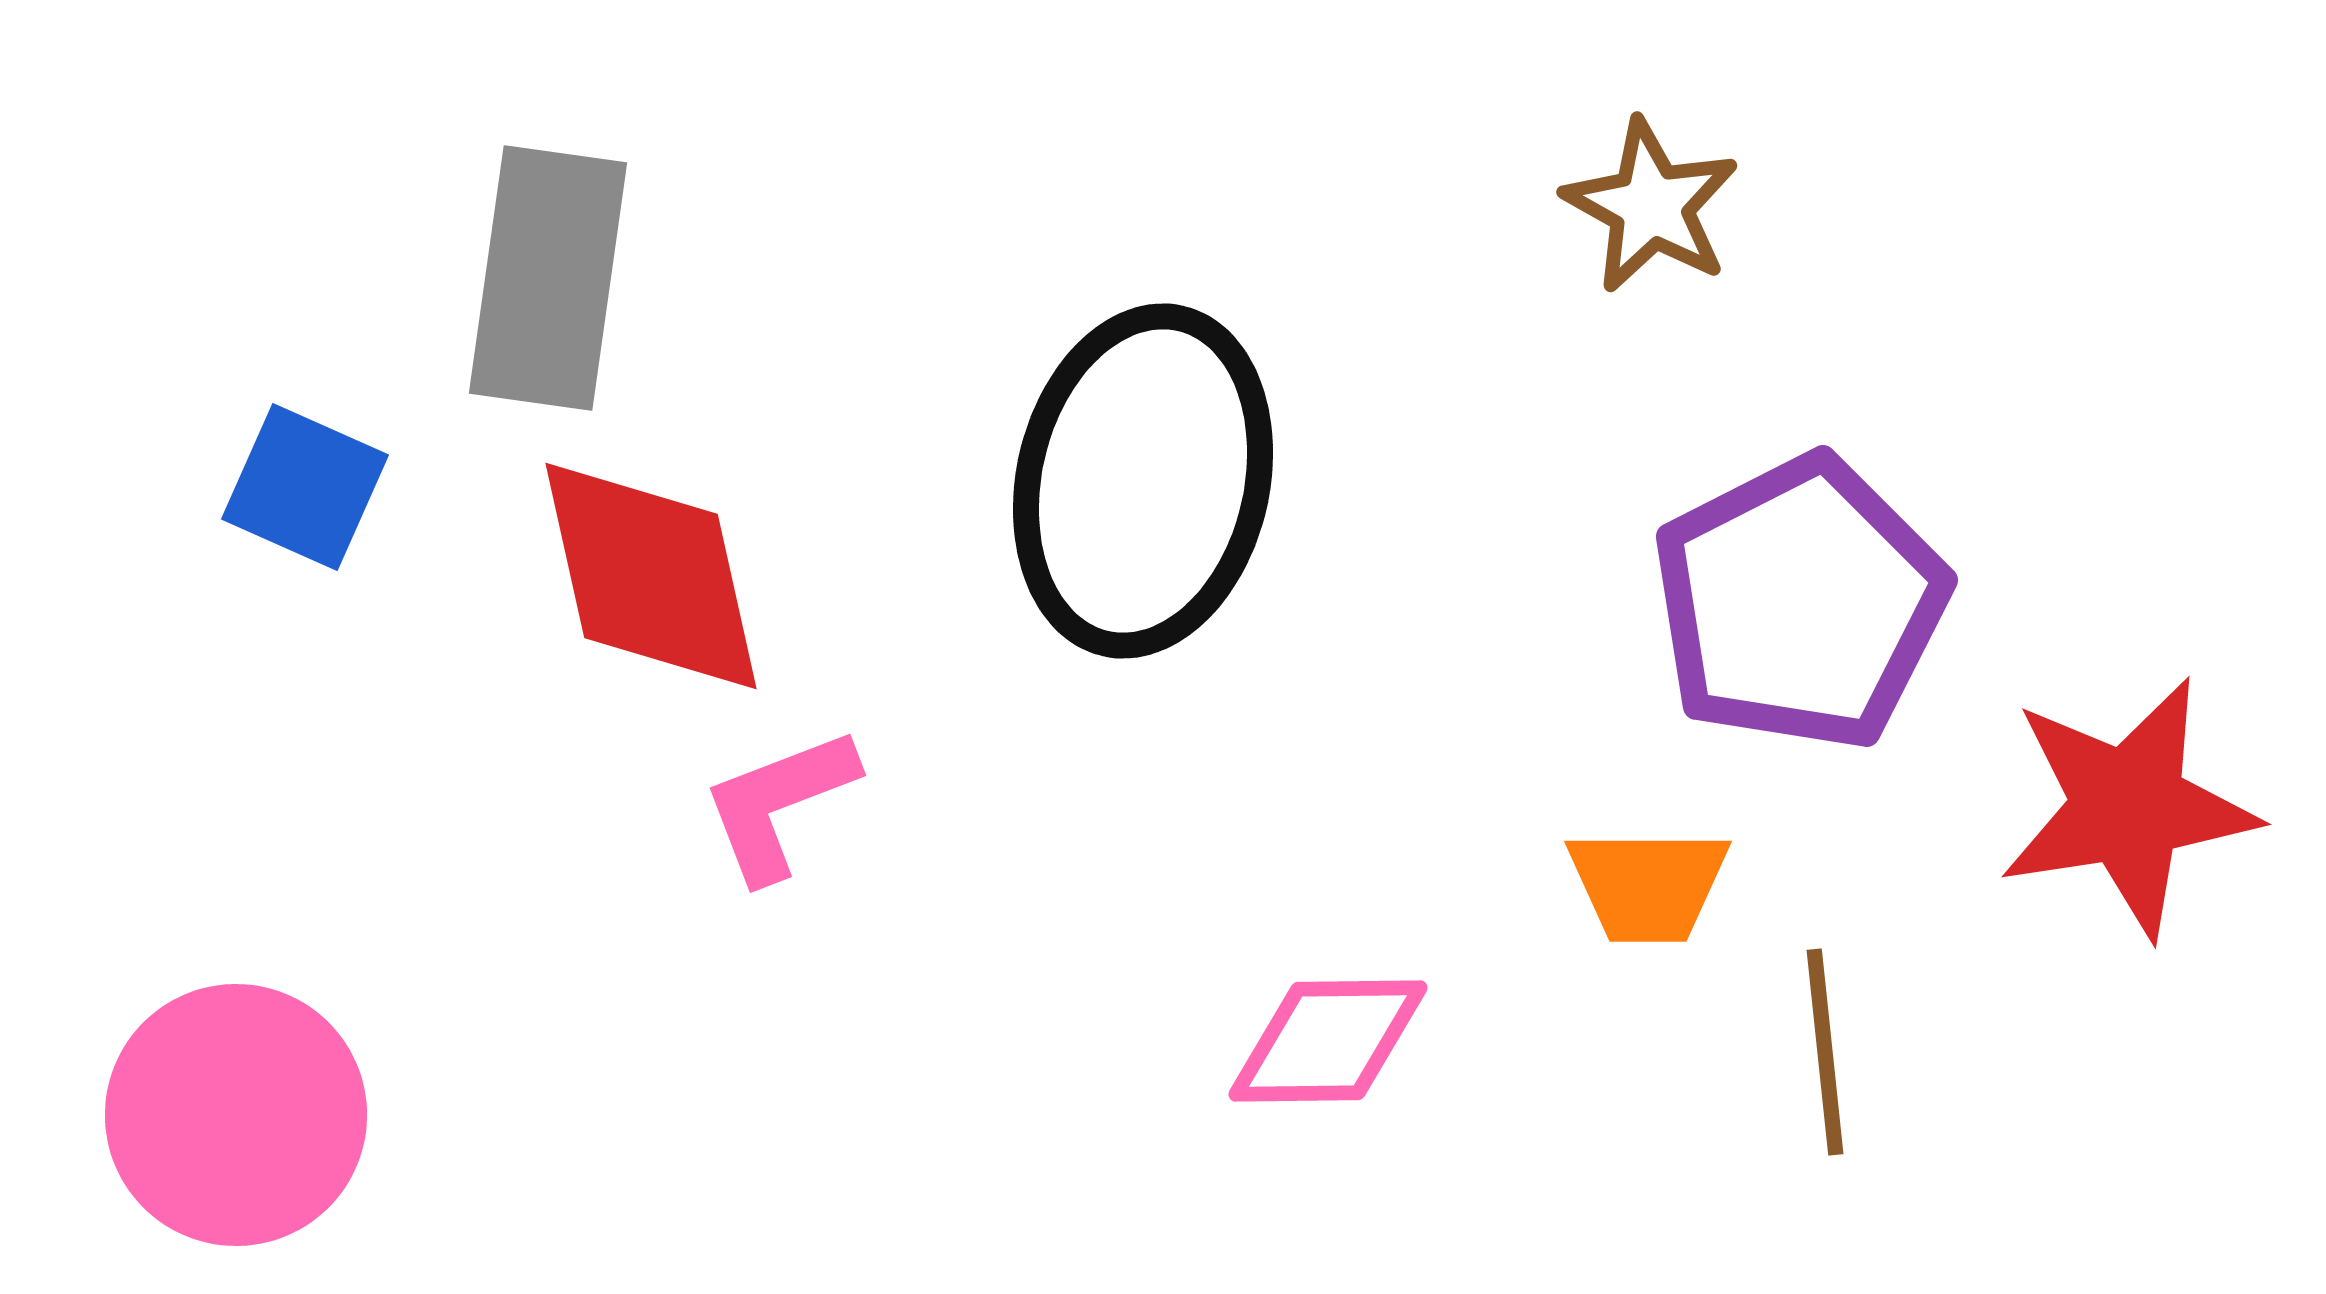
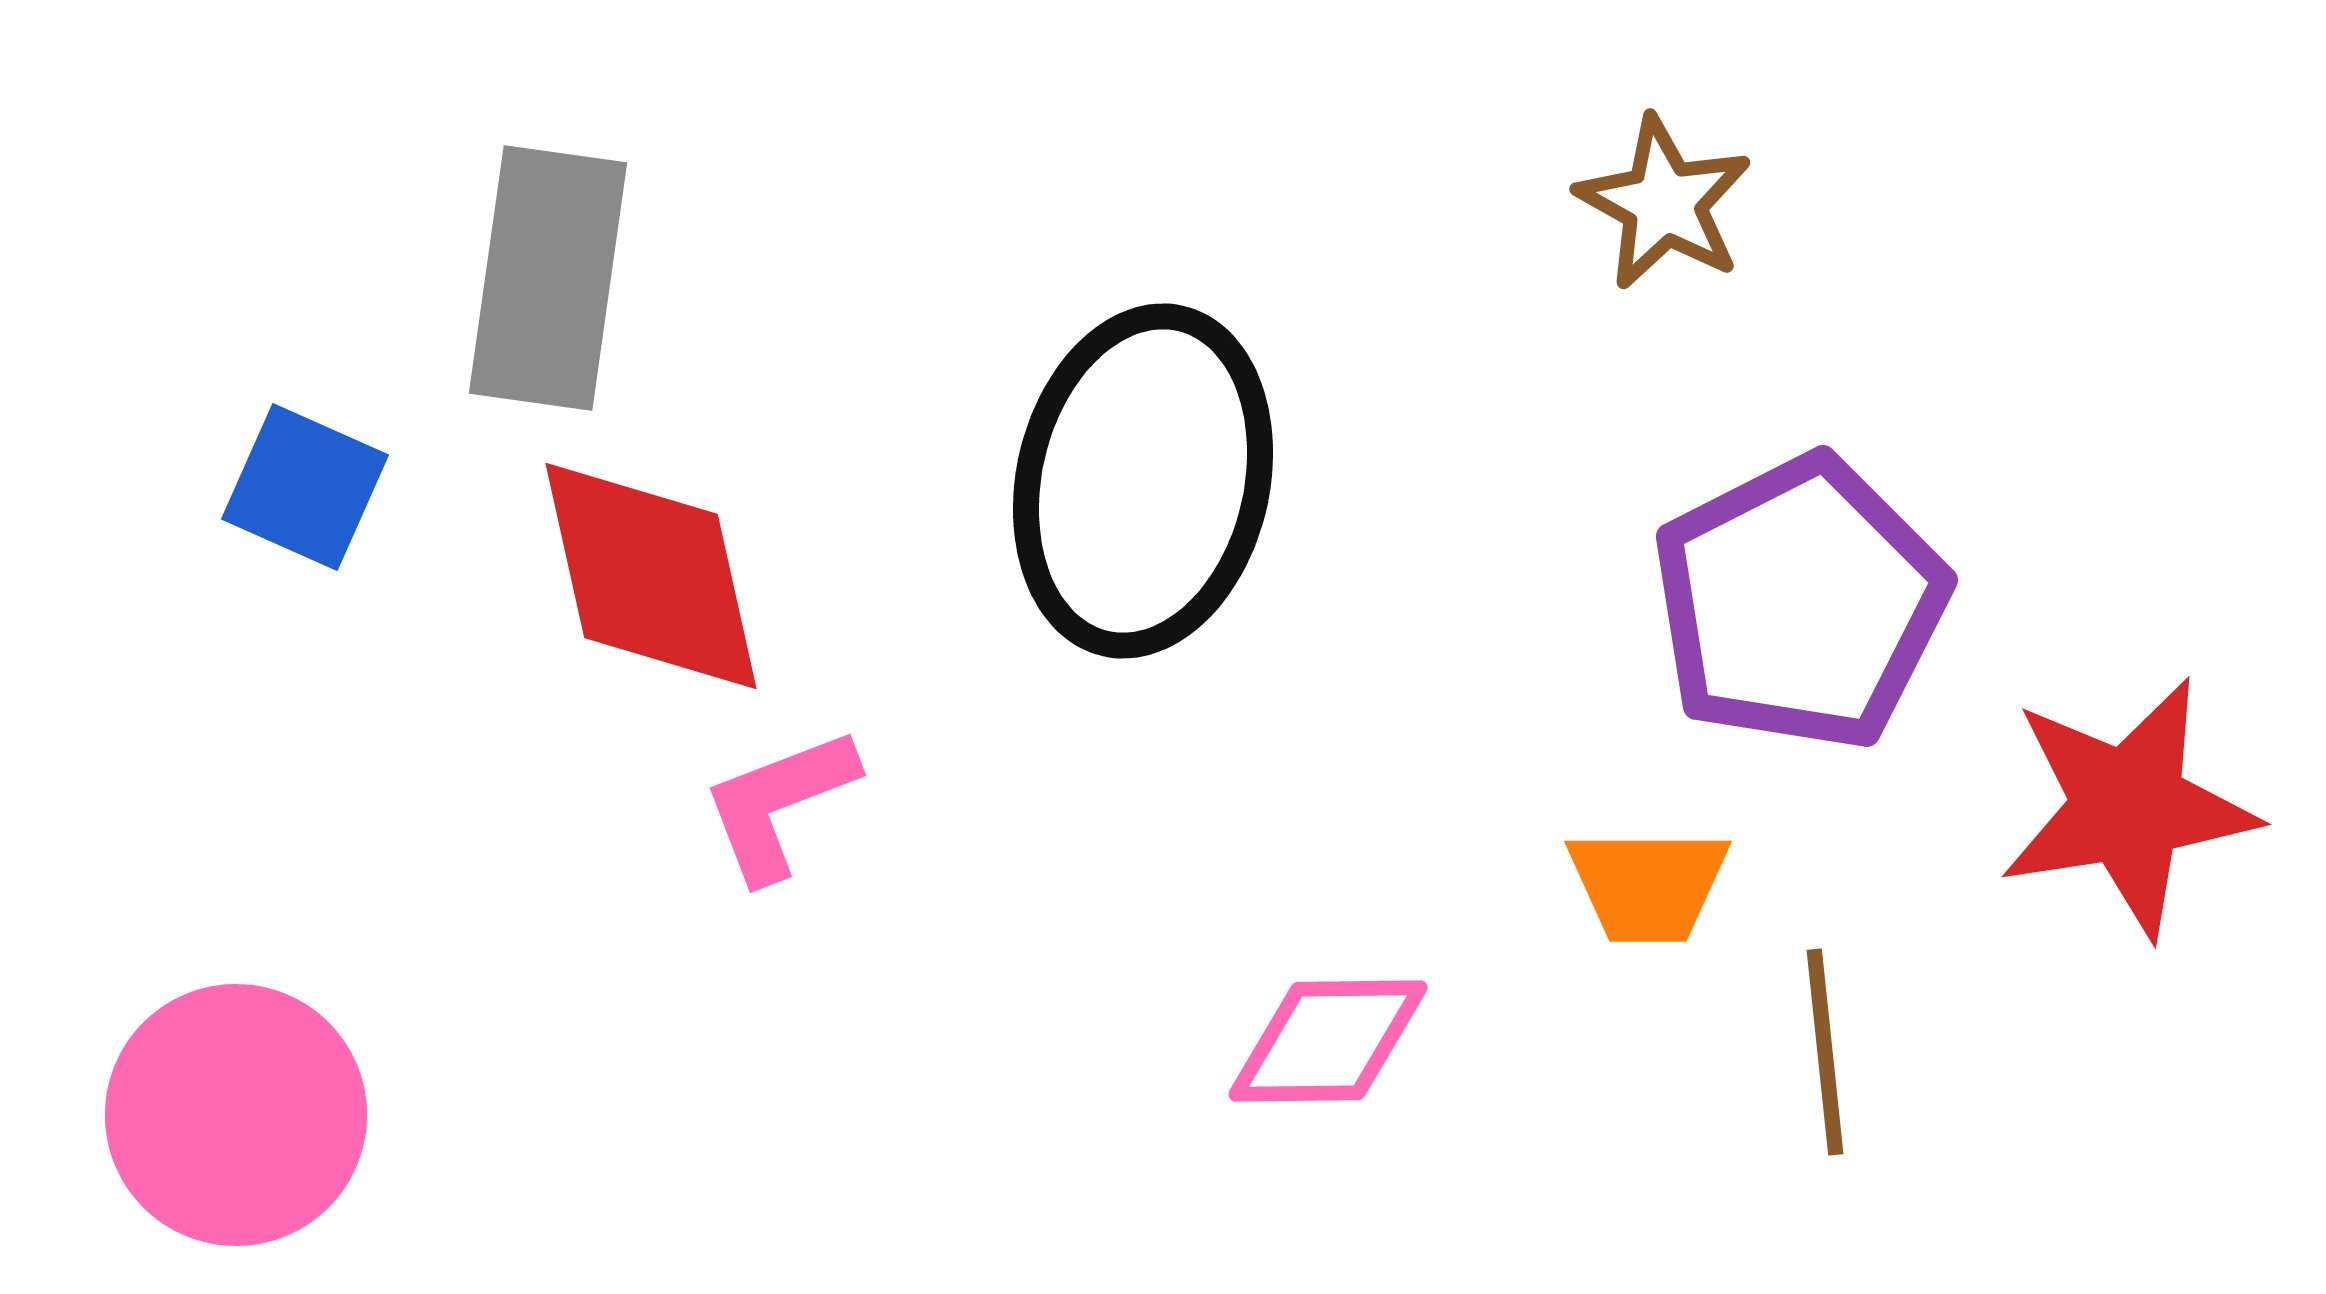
brown star: moved 13 px right, 3 px up
